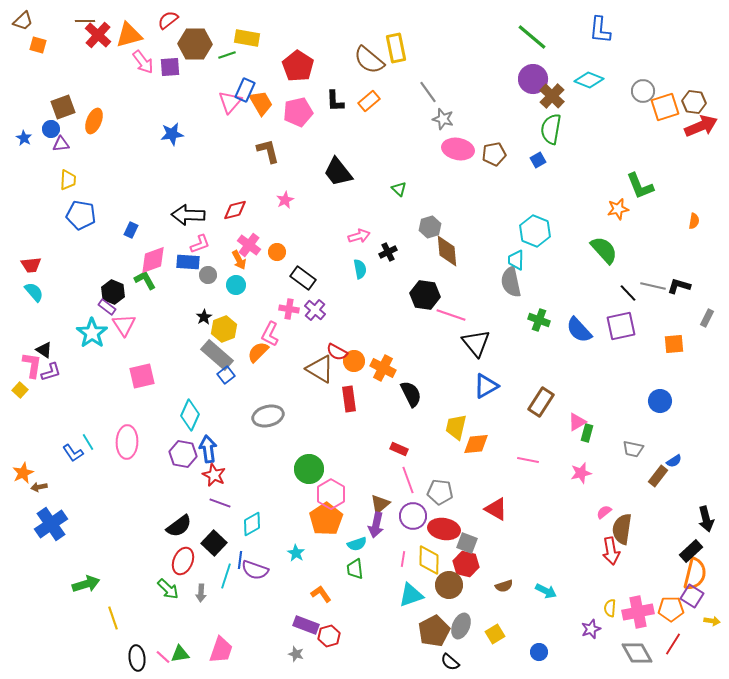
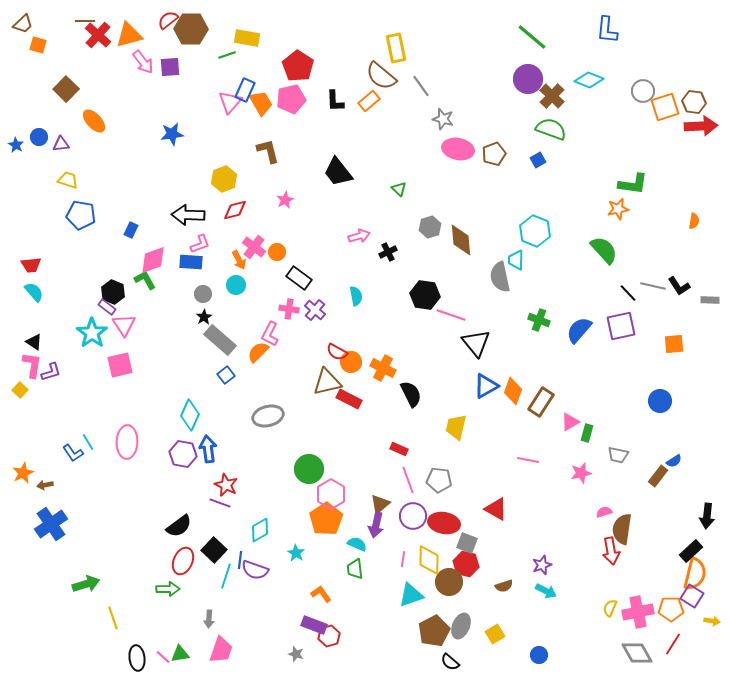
brown trapezoid at (23, 21): moved 3 px down
blue L-shape at (600, 30): moved 7 px right
brown hexagon at (195, 44): moved 4 px left, 15 px up
brown semicircle at (369, 60): moved 12 px right, 16 px down
purple circle at (533, 79): moved 5 px left
gray line at (428, 92): moved 7 px left, 6 px up
brown square at (63, 107): moved 3 px right, 18 px up; rotated 25 degrees counterclockwise
pink pentagon at (298, 112): moved 7 px left, 13 px up
orange ellipse at (94, 121): rotated 65 degrees counterclockwise
red arrow at (701, 126): rotated 20 degrees clockwise
blue circle at (51, 129): moved 12 px left, 8 px down
green semicircle at (551, 129): rotated 100 degrees clockwise
blue star at (24, 138): moved 8 px left, 7 px down
brown pentagon at (494, 154): rotated 10 degrees counterclockwise
yellow trapezoid at (68, 180): rotated 75 degrees counterclockwise
green L-shape at (640, 186): moved 7 px left, 2 px up; rotated 60 degrees counterclockwise
pink cross at (249, 245): moved 5 px right, 2 px down
brown diamond at (447, 251): moved 14 px right, 11 px up
blue rectangle at (188, 262): moved 3 px right
cyan semicircle at (360, 269): moved 4 px left, 27 px down
gray circle at (208, 275): moved 5 px left, 19 px down
black rectangle at (303, 278): moved 4 px left
gray semicircle at (511, 282): moved 11 px left, 5 px up
black L-shape at (679, 286): rotated 140 degrees counterclockwise
gray rectangle at (707, 318): moved 3 px right, 18 px up; rotated 66 degrees clockwise
yellow hexagon at (224, 329): moved 150 px up
blue semicircle at (579, 330): rotated 84 degrees clockwise
black triangle at (44, 350): moved 10 px left, 8 px up
gray rectangle at (217, 355): moved 3 px right, 15 px up
orange circle at (354, 361): moved 3 px left, 1 px down
brown triangle at (320, 369): moved 7 px right, 13 px down; rotated 44 degrees counterclockwise
pink square at (142, 376): moved 22 px left, 11 px up
red rectangle at (349, 399): rotated 55 degrees counterclockwise
pink triangle at (577, 422): moved 7 px left
orange diamond at (476, 444): moved 37 px right, 53 px up; rotated 64 degrees counterclockwise
gray trapezoid at (633, 449): moved 15 px left, 6 px down
red star at (214, 475): moved 12 px right, 10 px down
brown arrow at (39, 487): moved 6 px right, 2 px up
gray pentagon at (440, 492): moved 1 px left, 12 px up
pink semicircle at (604, 512): rotated 21 degrees clockwise
black arrow at (706, 519): moved 1 px right, 3 px up; rotated 20 degrees clockwise
cyan diamond at (252, 524): moved 8 px right, 6 px down
red ellipse at (444, 529): moved 6 px up
black square at (214, 543): moved 7 px down
cyan semicircle at (357, 544): rotated 138 degrees counterclockwise
brown circle at (449, 585): moved 3 px up
green arrow at (168, 589): rotated 45 degrees counterclockwise
gray arrow at (201, 593): moved 8 px right, 26 px down
yellow semicircle at (610, 608): rotated 18 degrees clockwise
purple rectangle at (306, 625): moved 8 px right
purple star at (591, 629): moved 49 px left, 64 px up
blue circle at (539, 652): moved 3 px down
